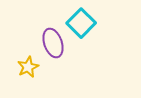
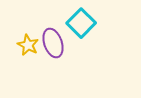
yellow star: moved 22 px up; rotated 20 degrees counterclockwise
